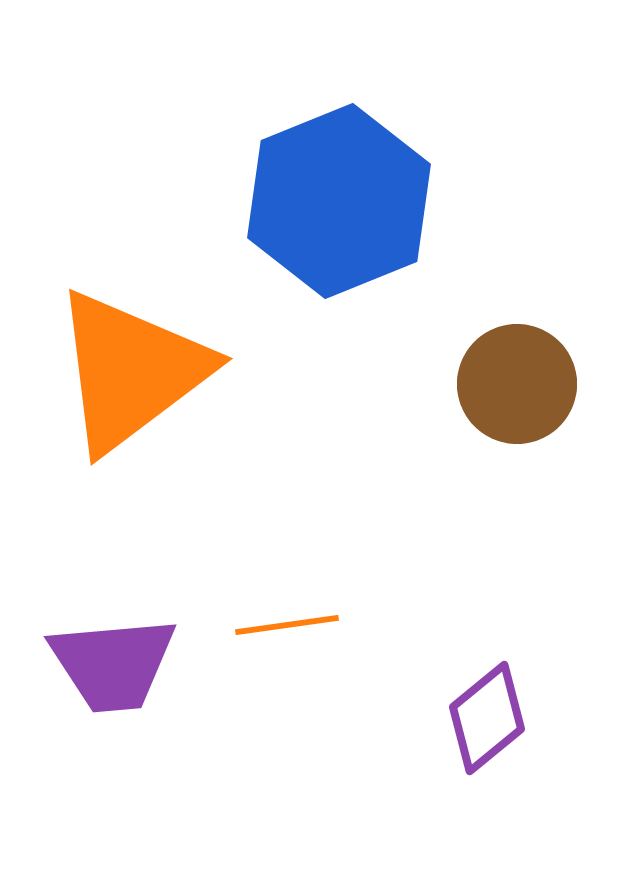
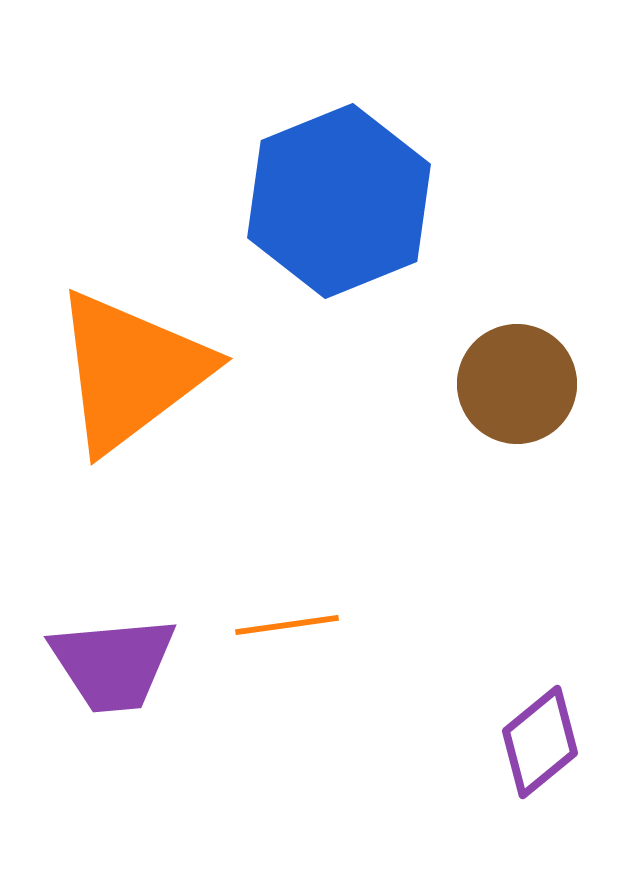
purple diamond: moved 53 px right, 24 px down
